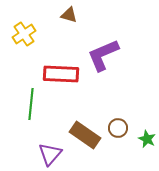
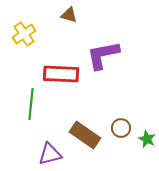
purple L-shape: rotated 12 degrees clockwise
brown circle: moved 3 px right
purple triangle: rotated 35 degrees clockwise
